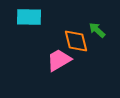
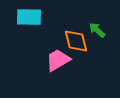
pink trapezoid: moved 1 px left
